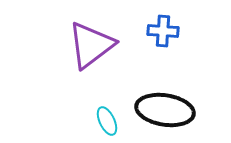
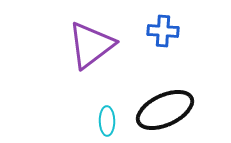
black ellipse: rotated 34 degrees counterclockwise
cyan ellipse: rotated 24 degrees clockwise
